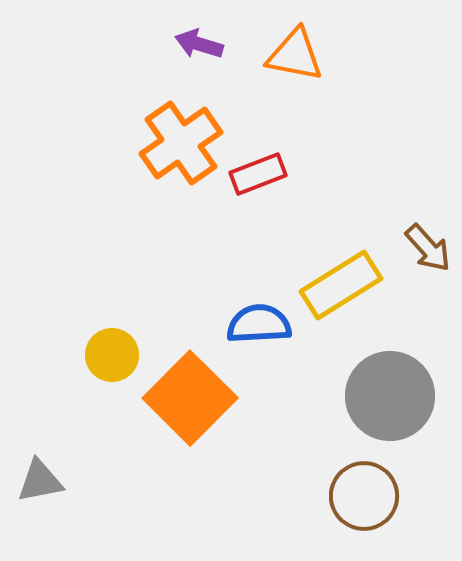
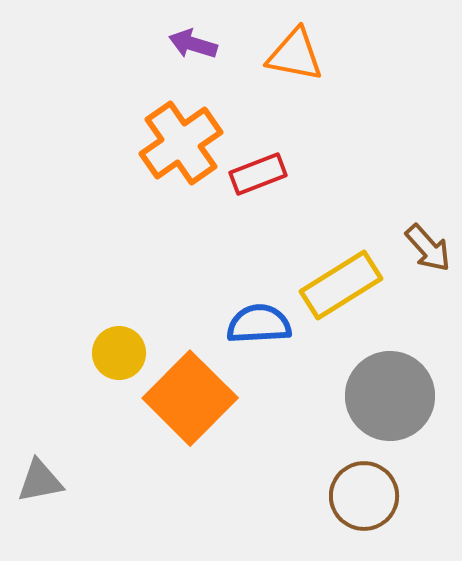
purple arrow: moved 6 px left
yellow circle: moved 7 px right, 2 px up
